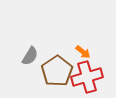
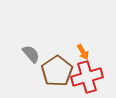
orange arrow: rotated 21 degrees clockwise
gray semicircle: moved 1 px right, 2 px up; rotated 72 degrees counterclockwise
